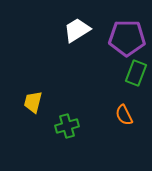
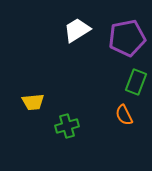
purple pentagon: rotated 12 degrees counterclockwise
green rectangle: moved 9 px down
yellow trapezoid: rotated 110 degrees counterclockwise
